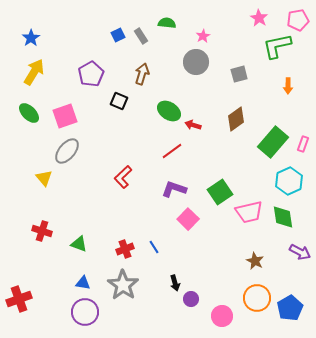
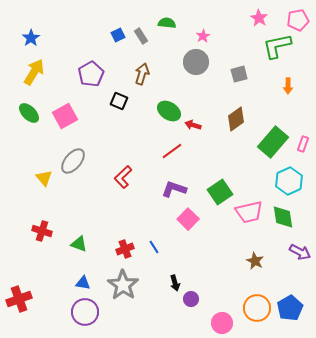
pink square at (65, 116): rotated 10 degrees counterclockwise
gray ellipse at (67, 151): moved 6 px right, 10 px down
orange circle at (257, 298): moved 10 px down
pink circle at (222, 316): moved 7 px down
